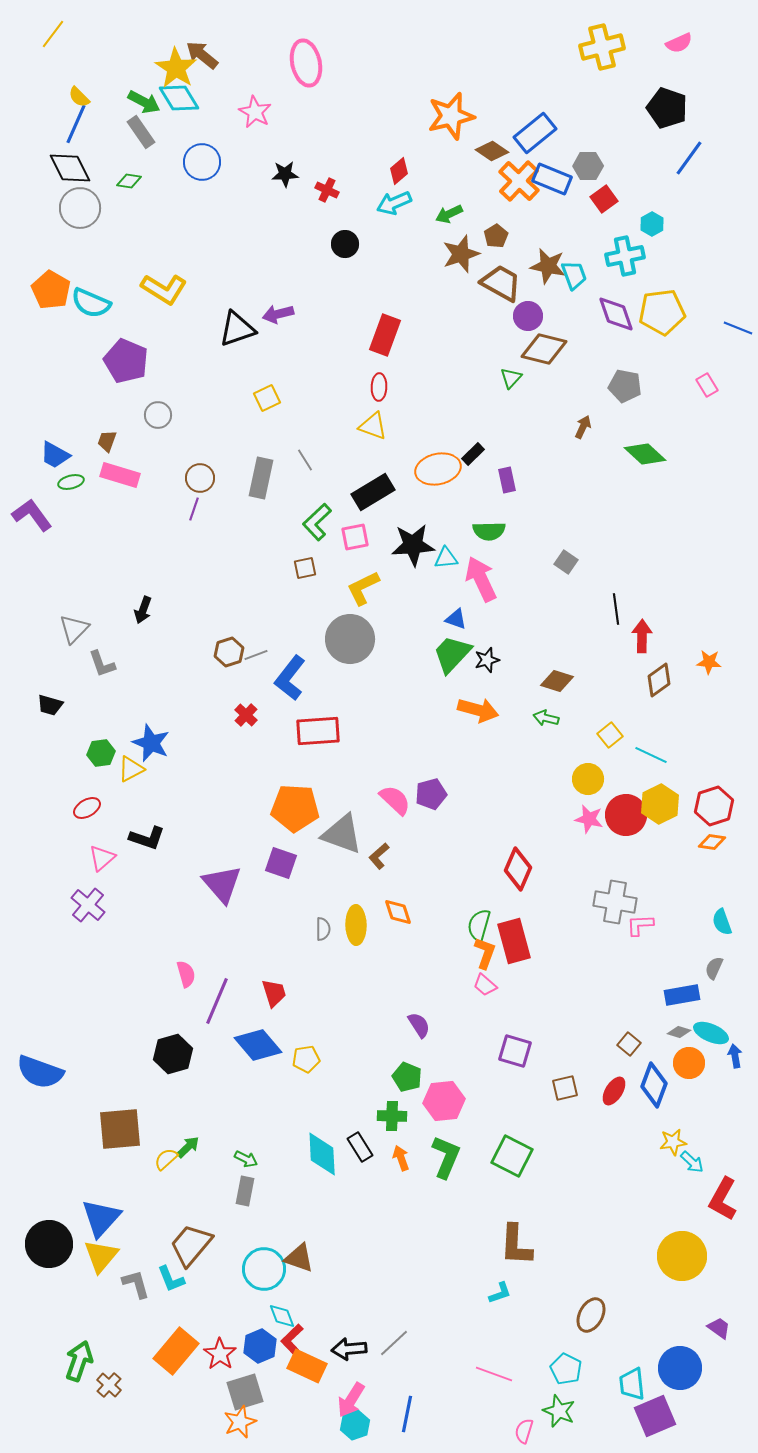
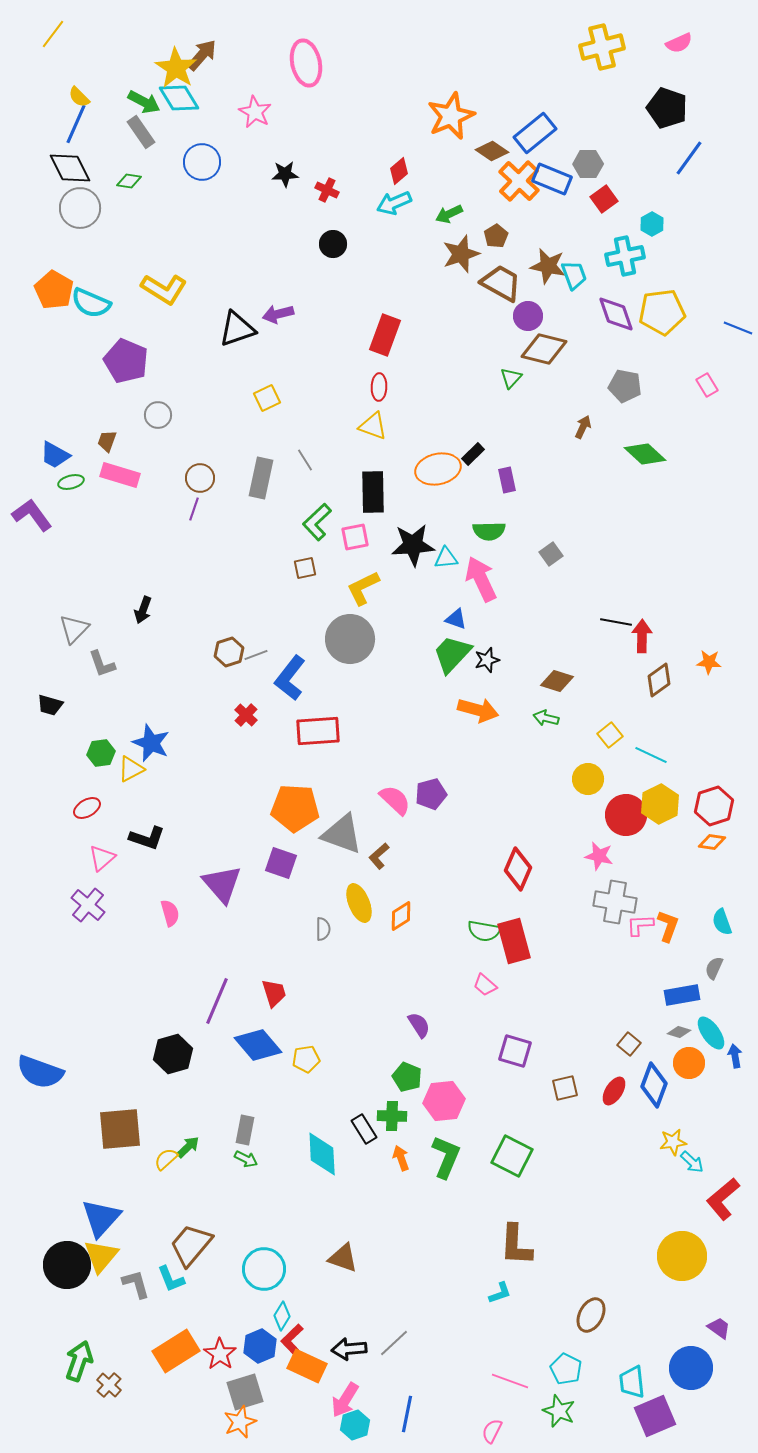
brown arrow at (202, 55): rotated 92 degrees clockwise
orange star at (451, 116): rotated 9 degrees counterclockwise
gray hexagon at (588, 166): moved 2 px up
black circle at (345, 244): moved 12 px left
orange pentagon at (51, 290): moved 3 px right
black rectangle at (373, 492): rotated 60 degrees counterclockwise
gray square at (566, 562): moved 15 px left, 8 px up; rotated 20 degrees clockwise
black line at (616, 609): moved 13 px down; rotated 72 degrees counterclockwise
pink star at (589, 819): moved 10 px right, 37 px down
orange diamond at (398, 912): moved 3 px right, 4 px down; rotated 76 degrees clockwise
yellow ellipse at (356, 925): moved 3 px right, 22 px up; rotated 21 degrees counterclockwise
green semicircle at (479, 925): moved 5 px right, 6 px down; rotated 96 degrees counterclockwise
orange L-shape at (485, 953): moved 183 px right, 27 px up
pink semicircle at (186, 974): moved 16 px left, 61 px up
cyan ellipse at (711, 1033): rotated 32 degrees clockwise
black rectangle at (360, 1147): moved 4 px right, 18 px up
gray rectangle at (245, 1191): moved 61 px up
red L-shape at (723, 1199): rotated 21 degrees clockwise
black circle at (49, 1244): moved 18 px right, 21 px down
brown triangle at (299, 1258): moved 44 px right
cyan diamond at (282, 1316): rotated 52 degrees clockwise
orange rectangle at (176, 1351): rotated 18 degrees clockwise
blue circle at (680, 1368): moved 11 px right
pink line at (494, 1374): moved 16 px right, 7 px down
cyan trapezoid at (632, 1384): moved 2 px up
pink arrow at (351, 1400): moved 6 px left
pink semicircle at (524, 1431): moved 32 px left; rotated 10 degrees clockwise
